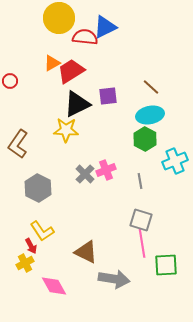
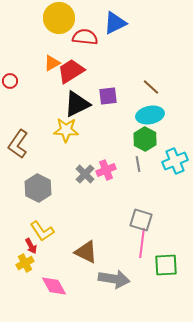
blue triangle: moved 10 px right, 4 px up
gray line: moved 2 px left, 17 px up
pink line: rotated 16 degrees clockwise
